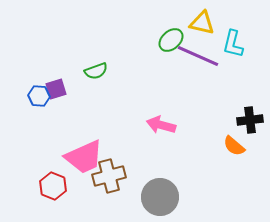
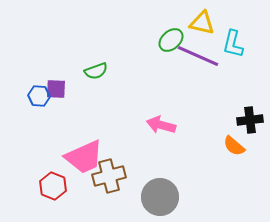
purple square: rotated 20 degrees clockwise
